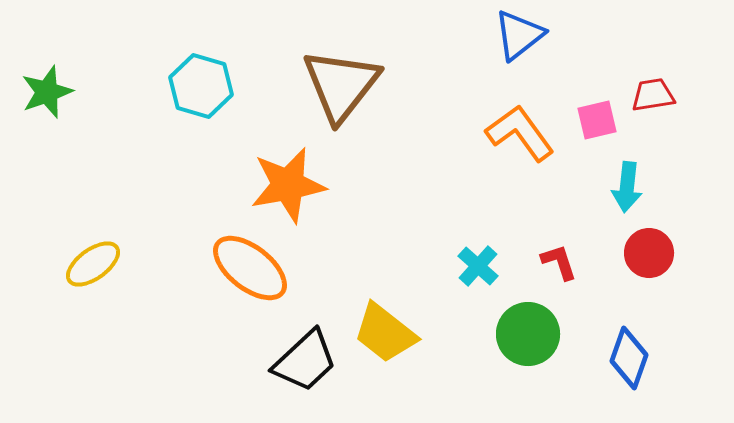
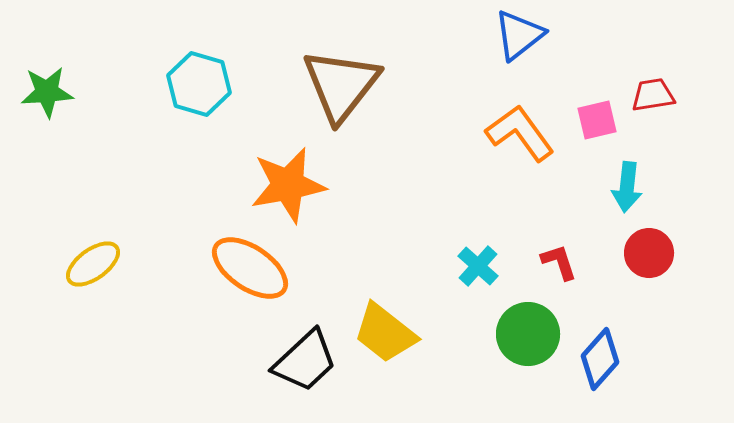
cyan hexagon: moved 2 px left, 2 px up
green star: rotated 16 degrees clockwise
orange ellipse: rotated 4 degrees counterclockwise
blue diamond: moved 29 px left, 1 px down; rotated 22 degrees clockwise
